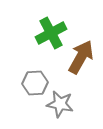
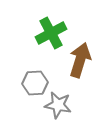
brown arrow: moved 1 px left, 3 px down; rotated 12 degrees counterclockwise
gray star: moved 2 px left, 1 px down
